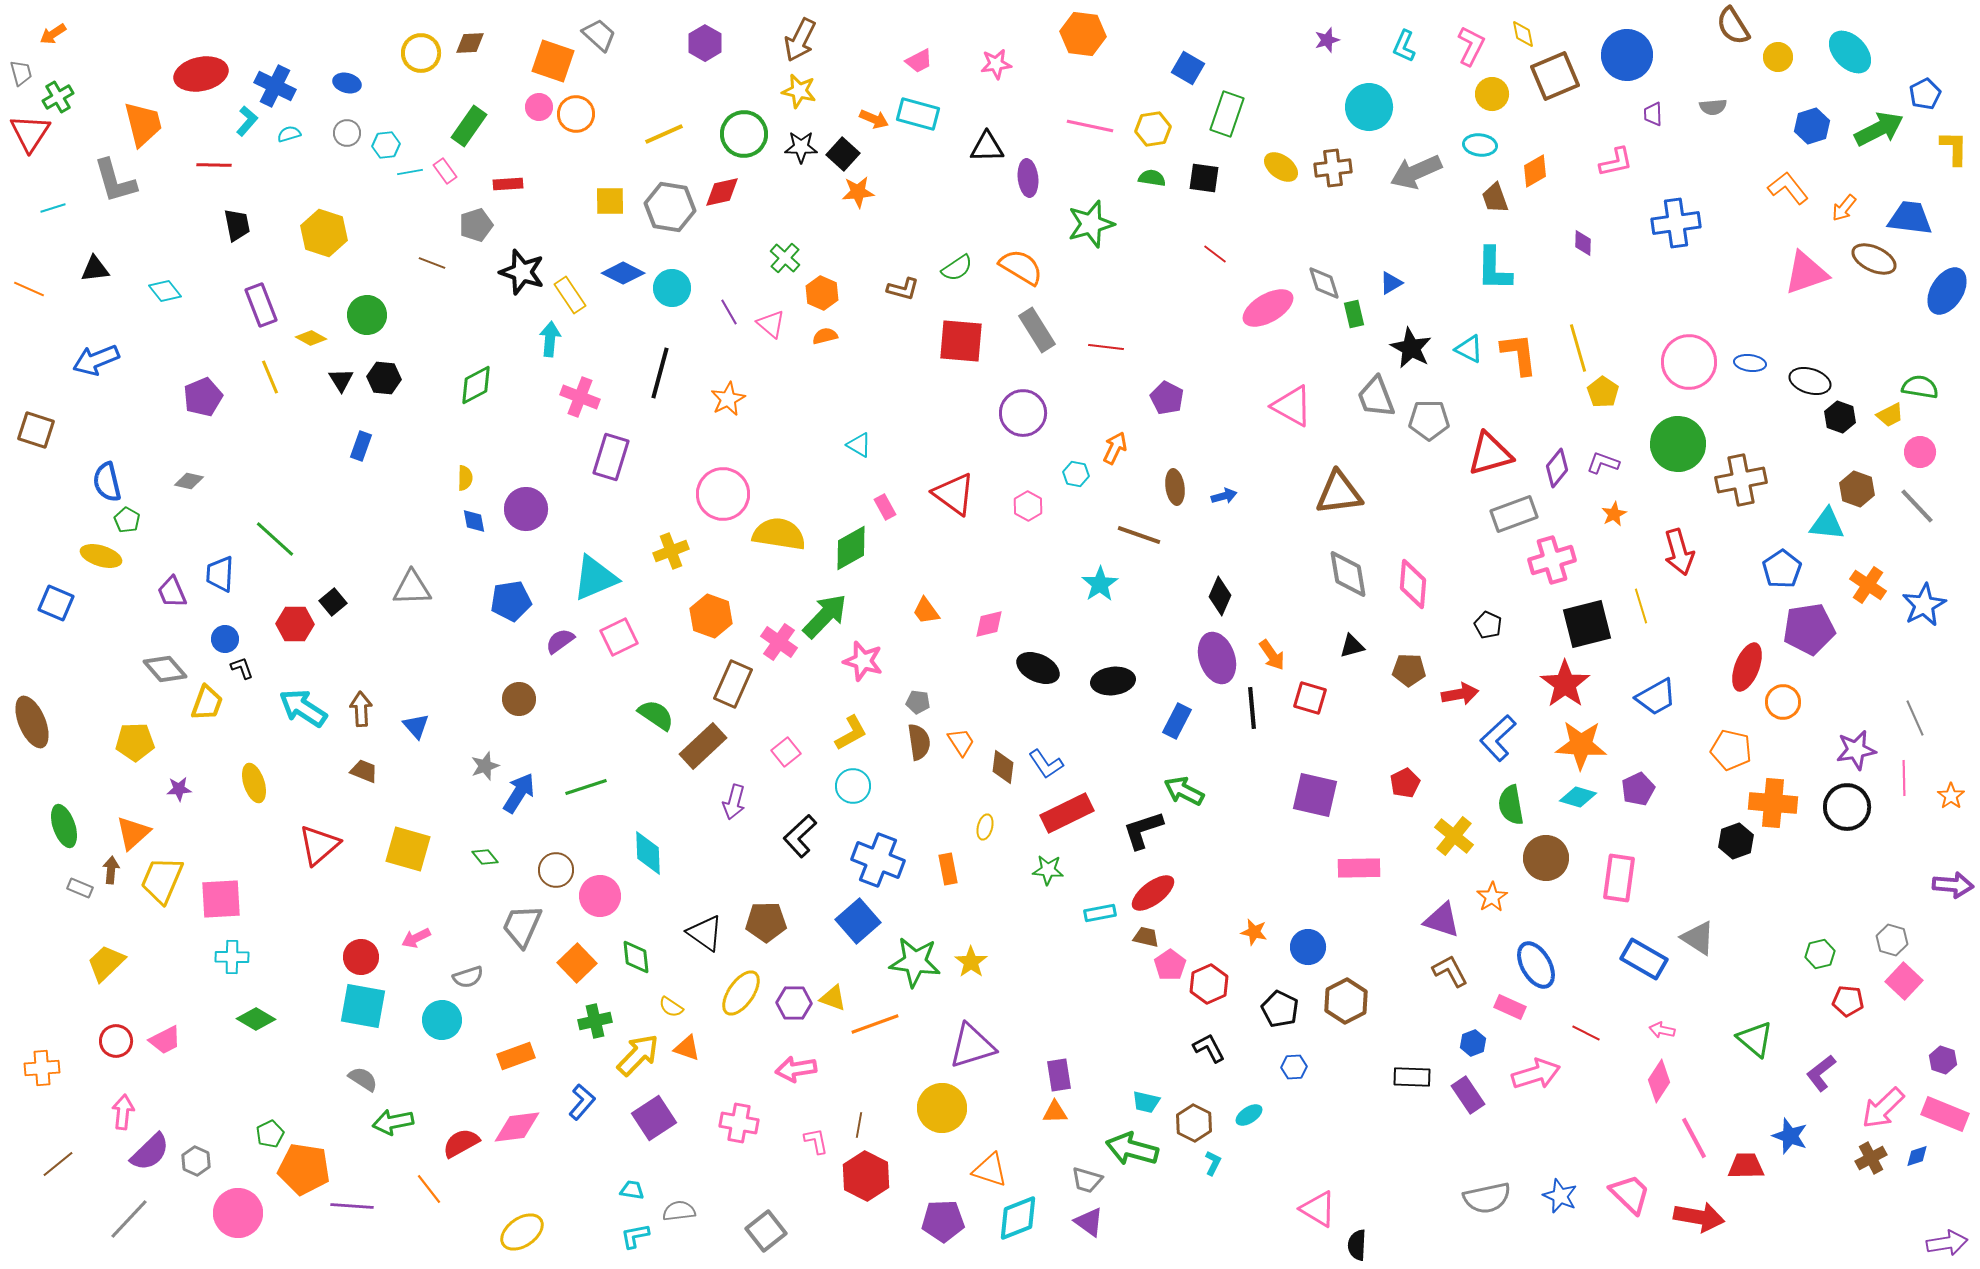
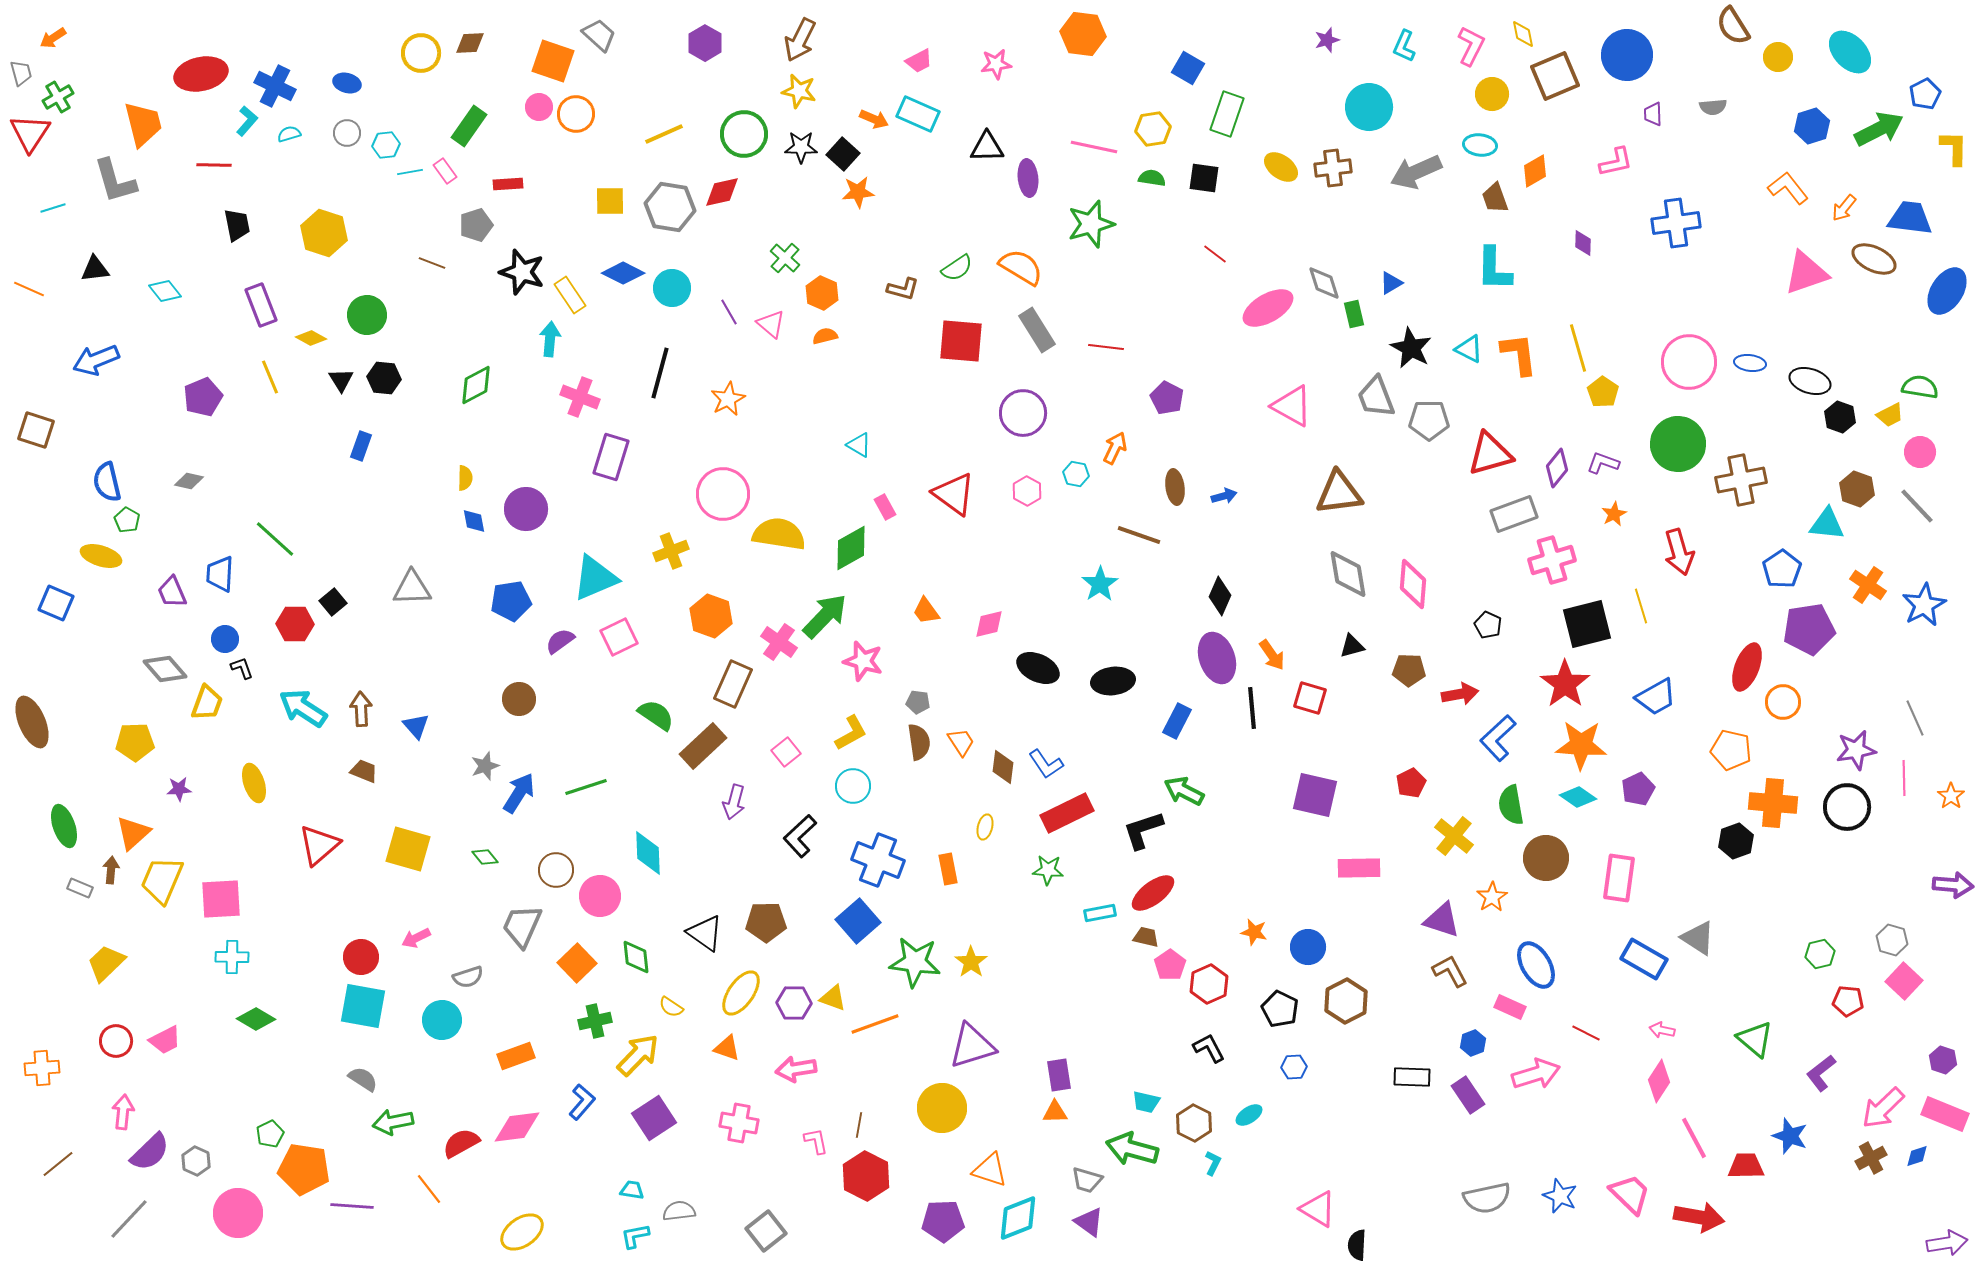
orange arrow at (53, 34): moved 4 px down
cyan rectangle at (918, 114): rotated 9 degrees clockwise
pink line at (1090, 126): moved 4 px right, 21 px down
pink hexagon at (1028, 506): moved 1 px left, 15 px up
red pentagon at (1405, 783): moved 6 px right
cyan diamond at (1578, 797): rotated 18 degrees clockwise
orange triangle at (687, 1048): moved 40 px right
